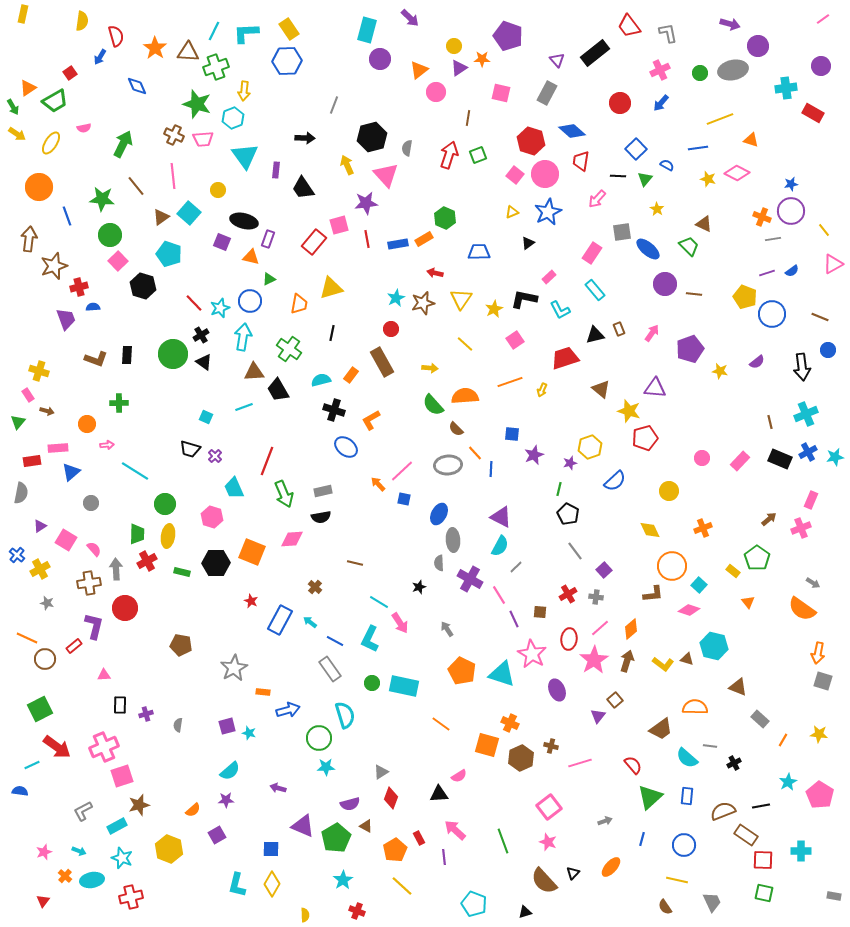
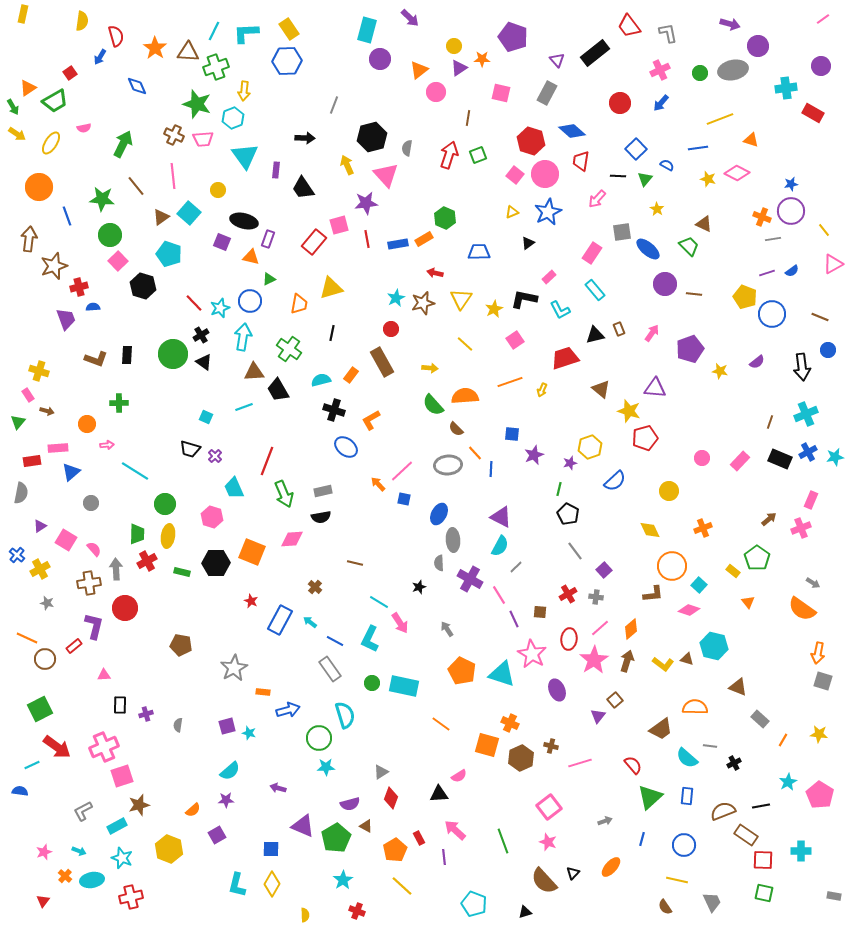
purple pentagon at (508, 36): moved 5 px right, 1 px down
brown line at (770, 422): rotated 32 degrees clockwise
